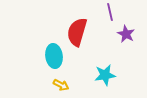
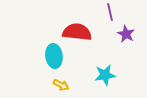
red semicircle: rotated 80 degrees clockwise
